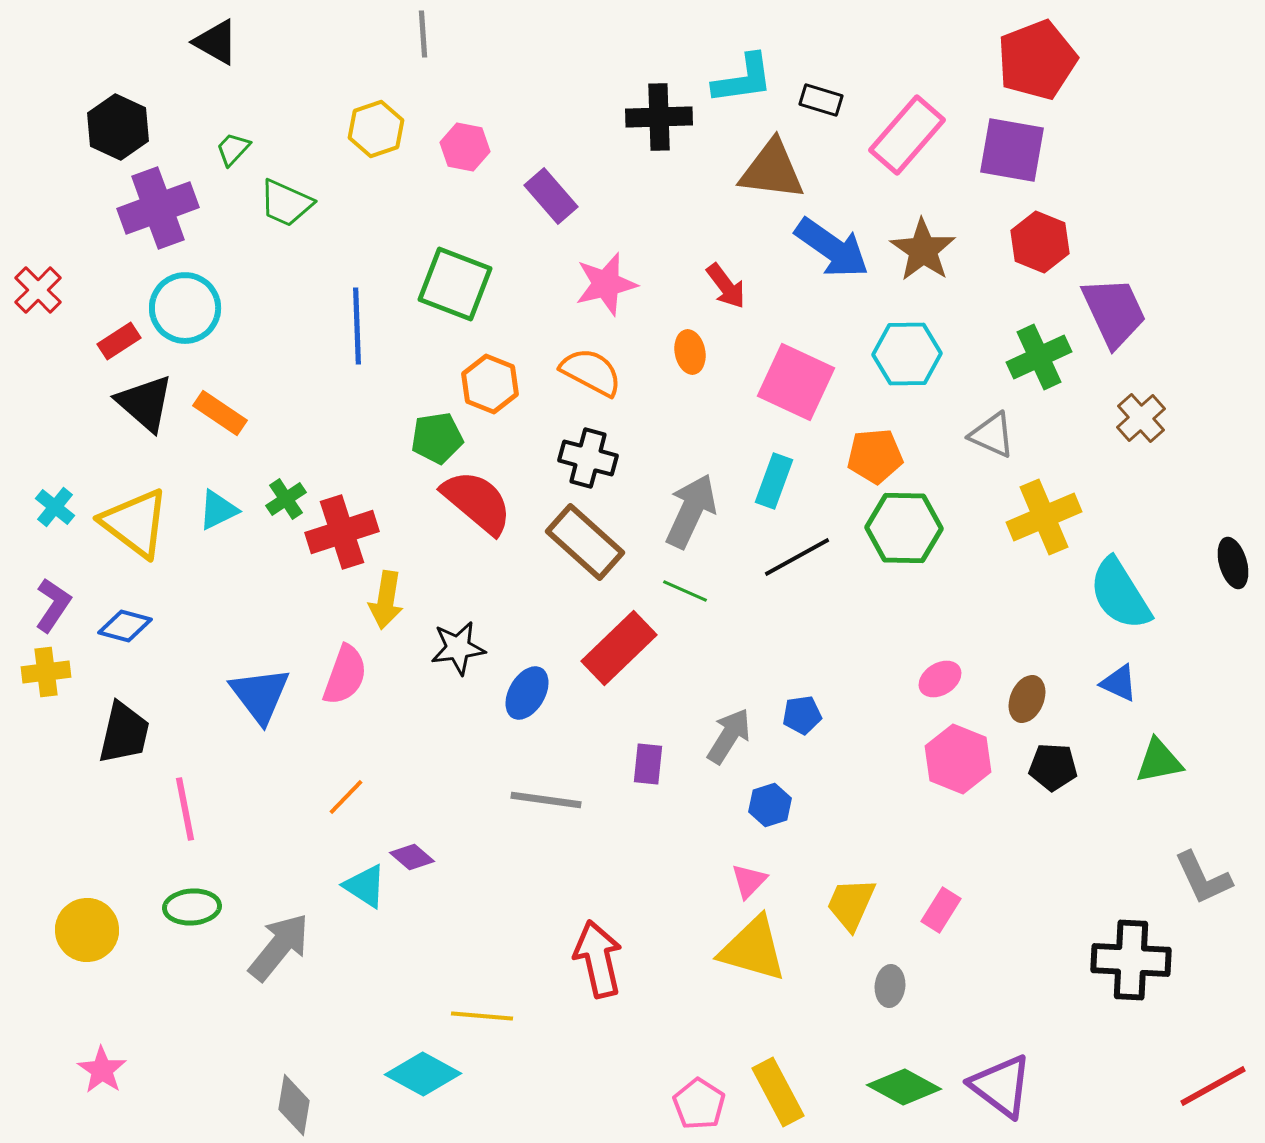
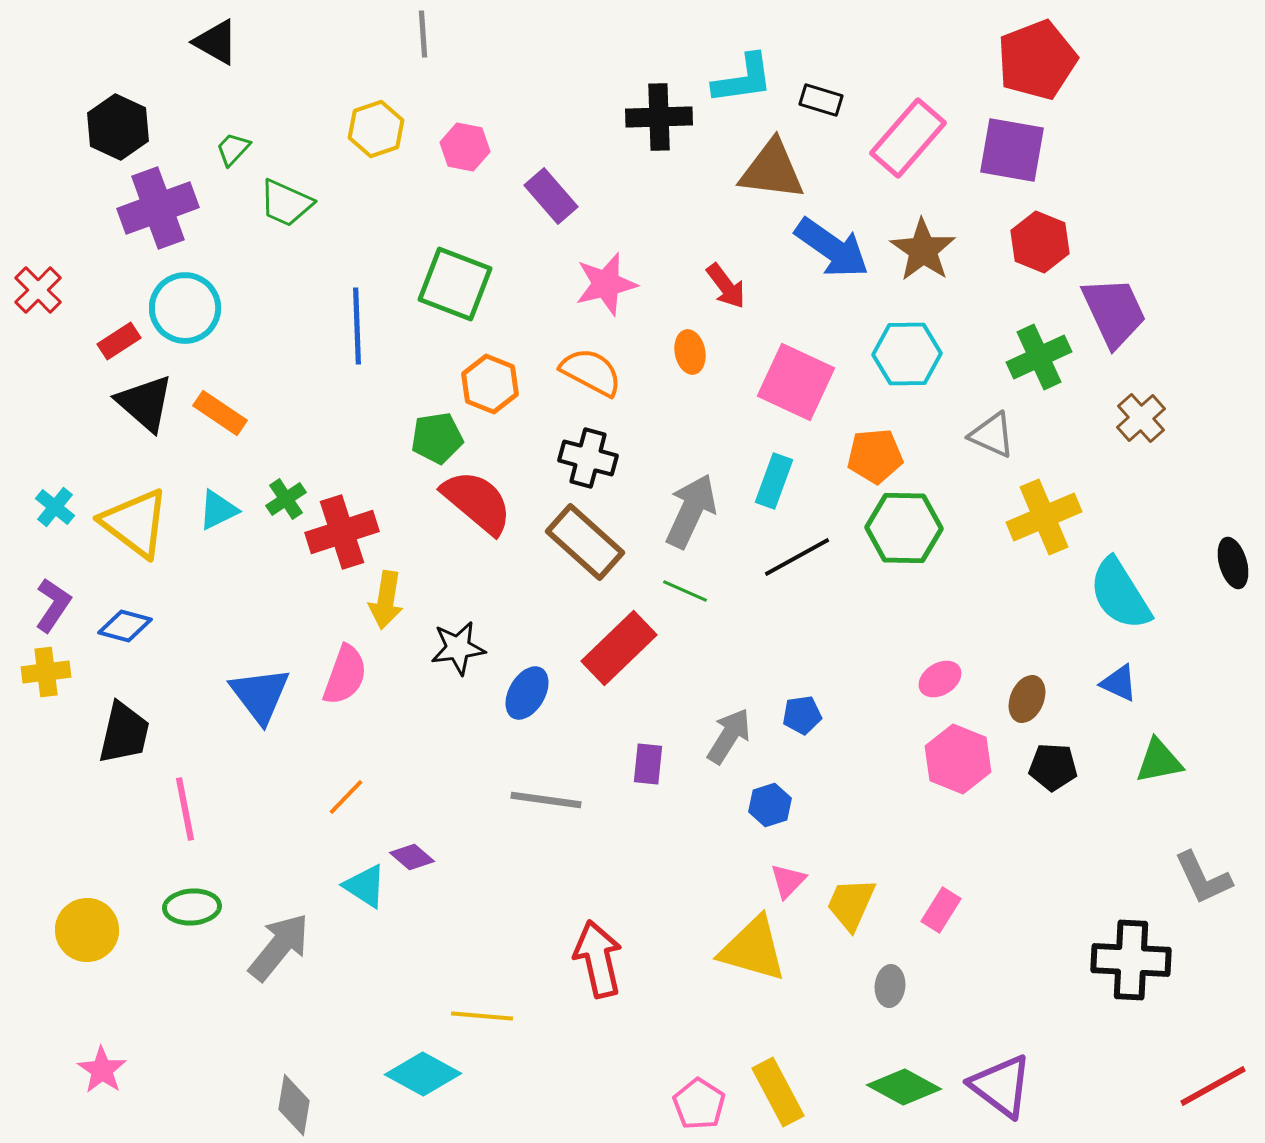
pink rectangle at (907, 135): moved 1 px right, 3 px down
pink triangle at (749, 881): moved 39 px right
